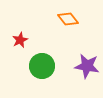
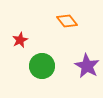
orange diamond: moved 1 px left, 2 px down
purple star: rotated 20 degrees clockwise
